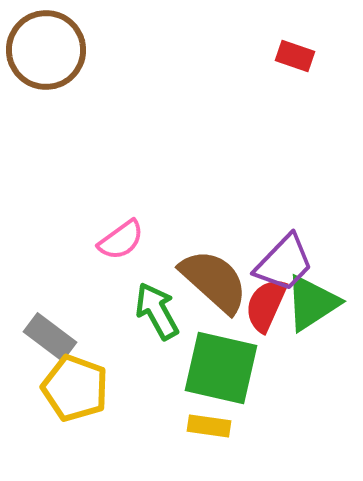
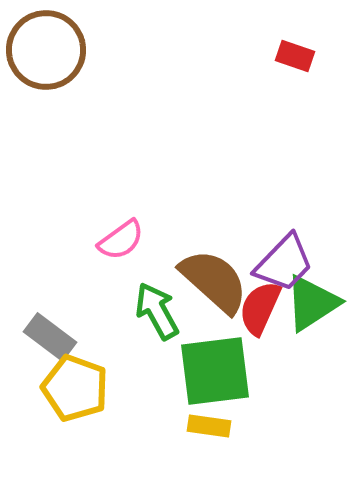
red semicircle: moved 6 px left, 3 px down
green square: moved 6 px left, 3 px down; rotated 20 degrees counterclockwise
